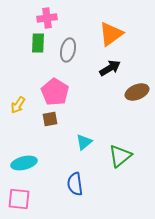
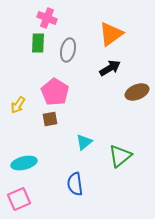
pink cross: rotated 30 degrees clockwise
pink square: rotated 30 degrees counterclockwise
